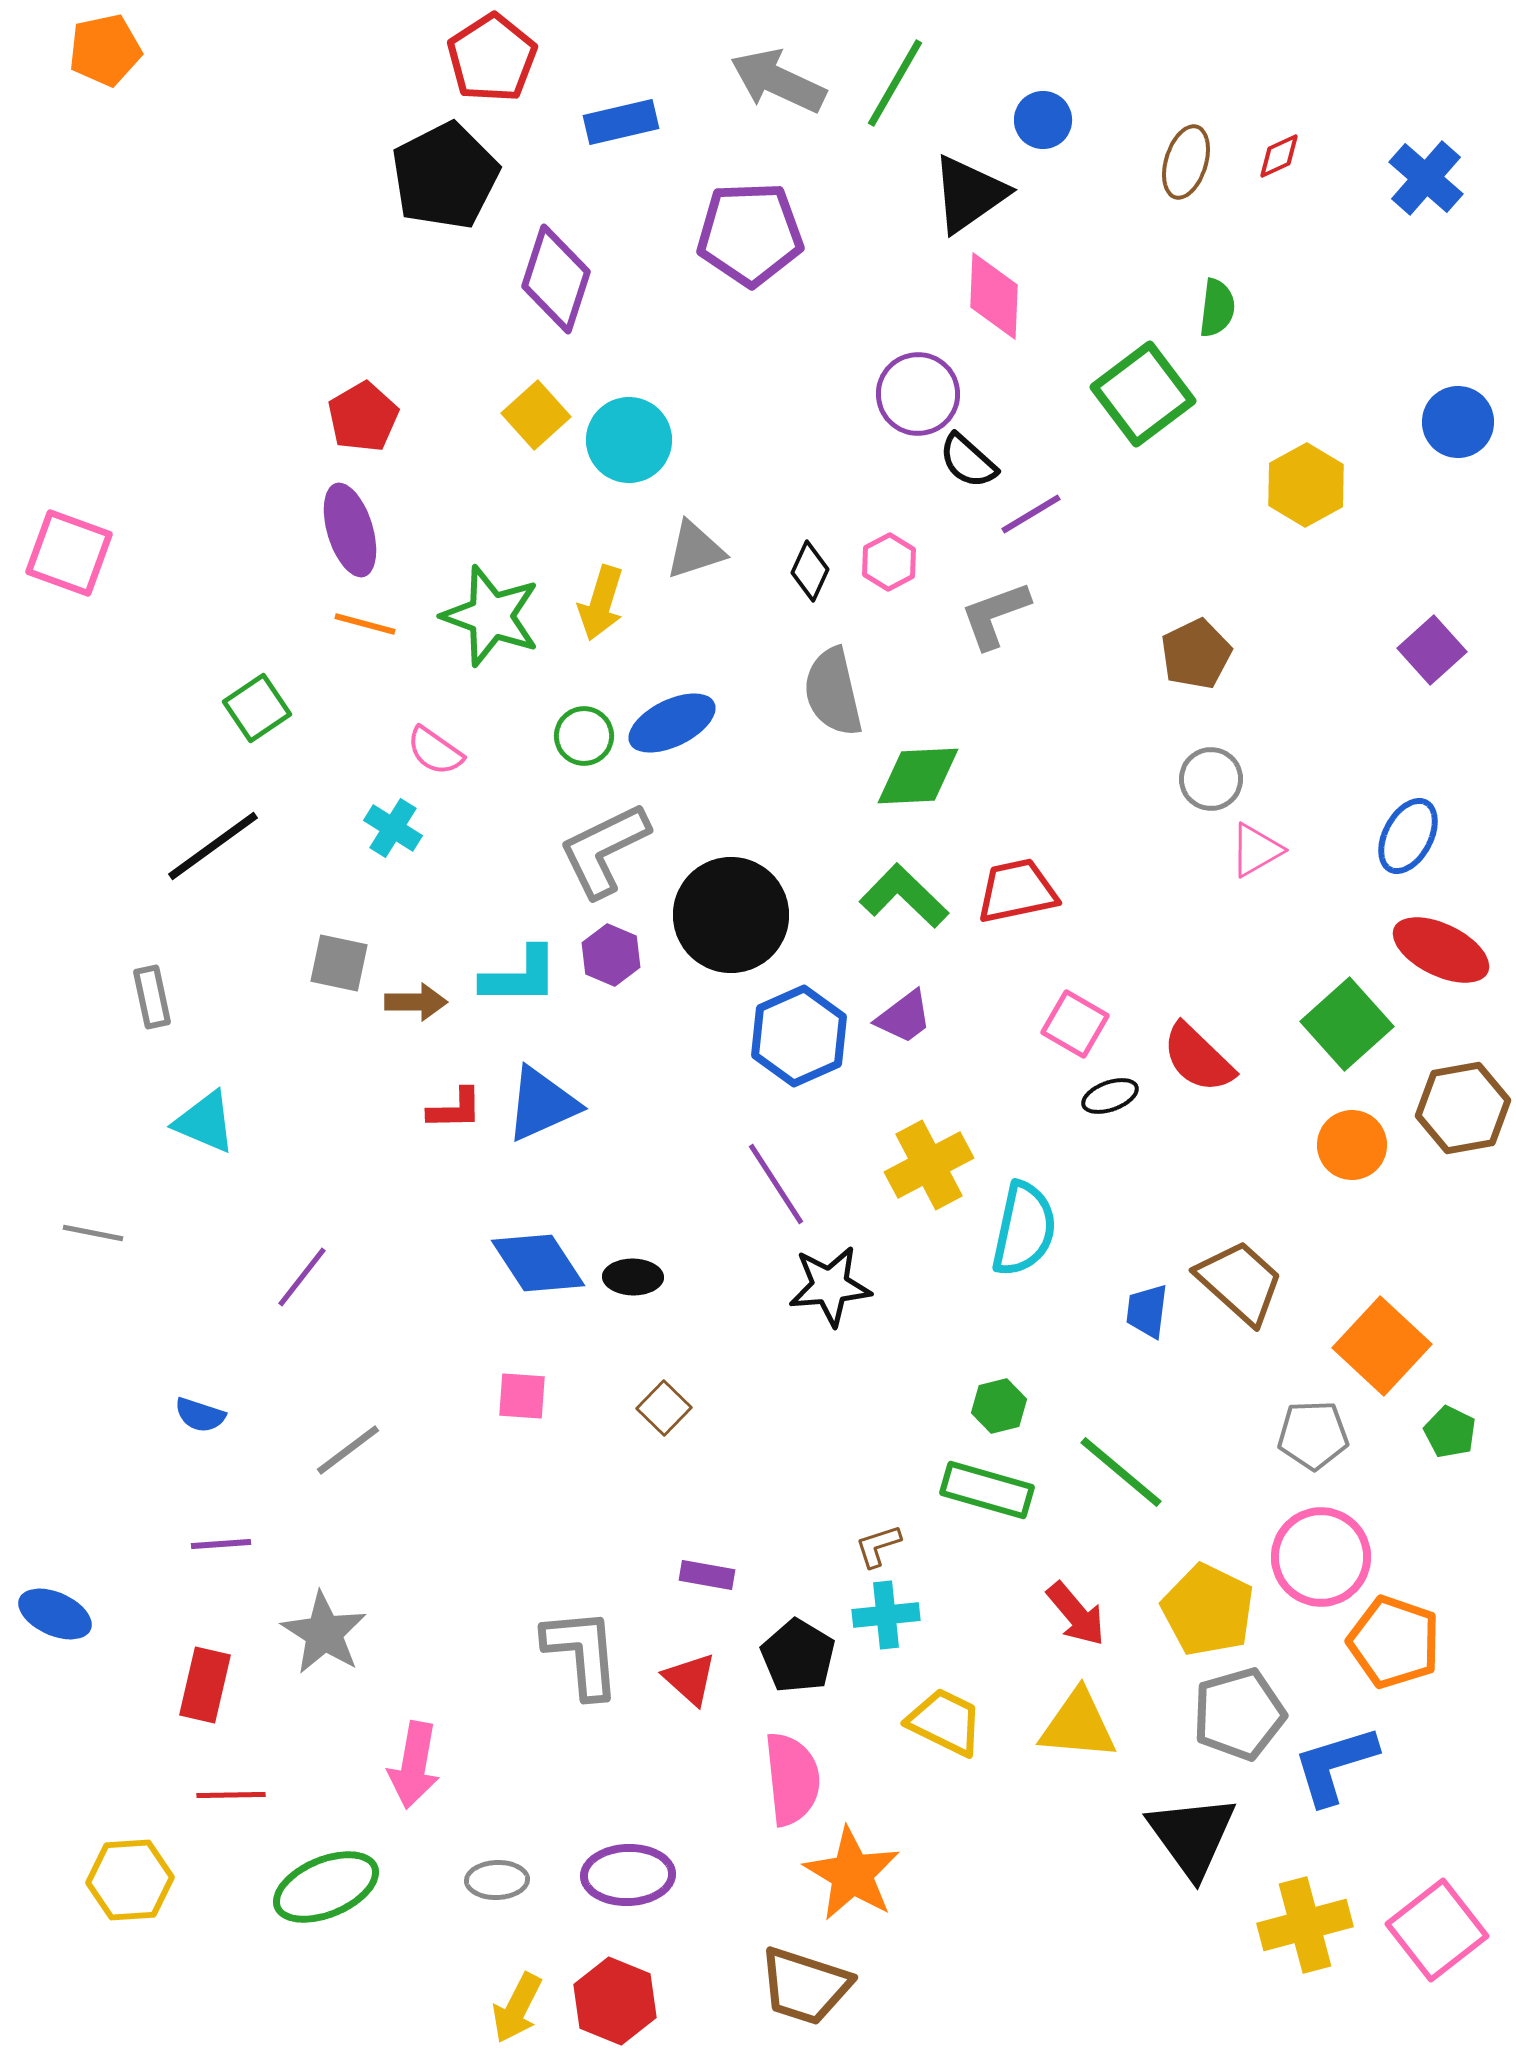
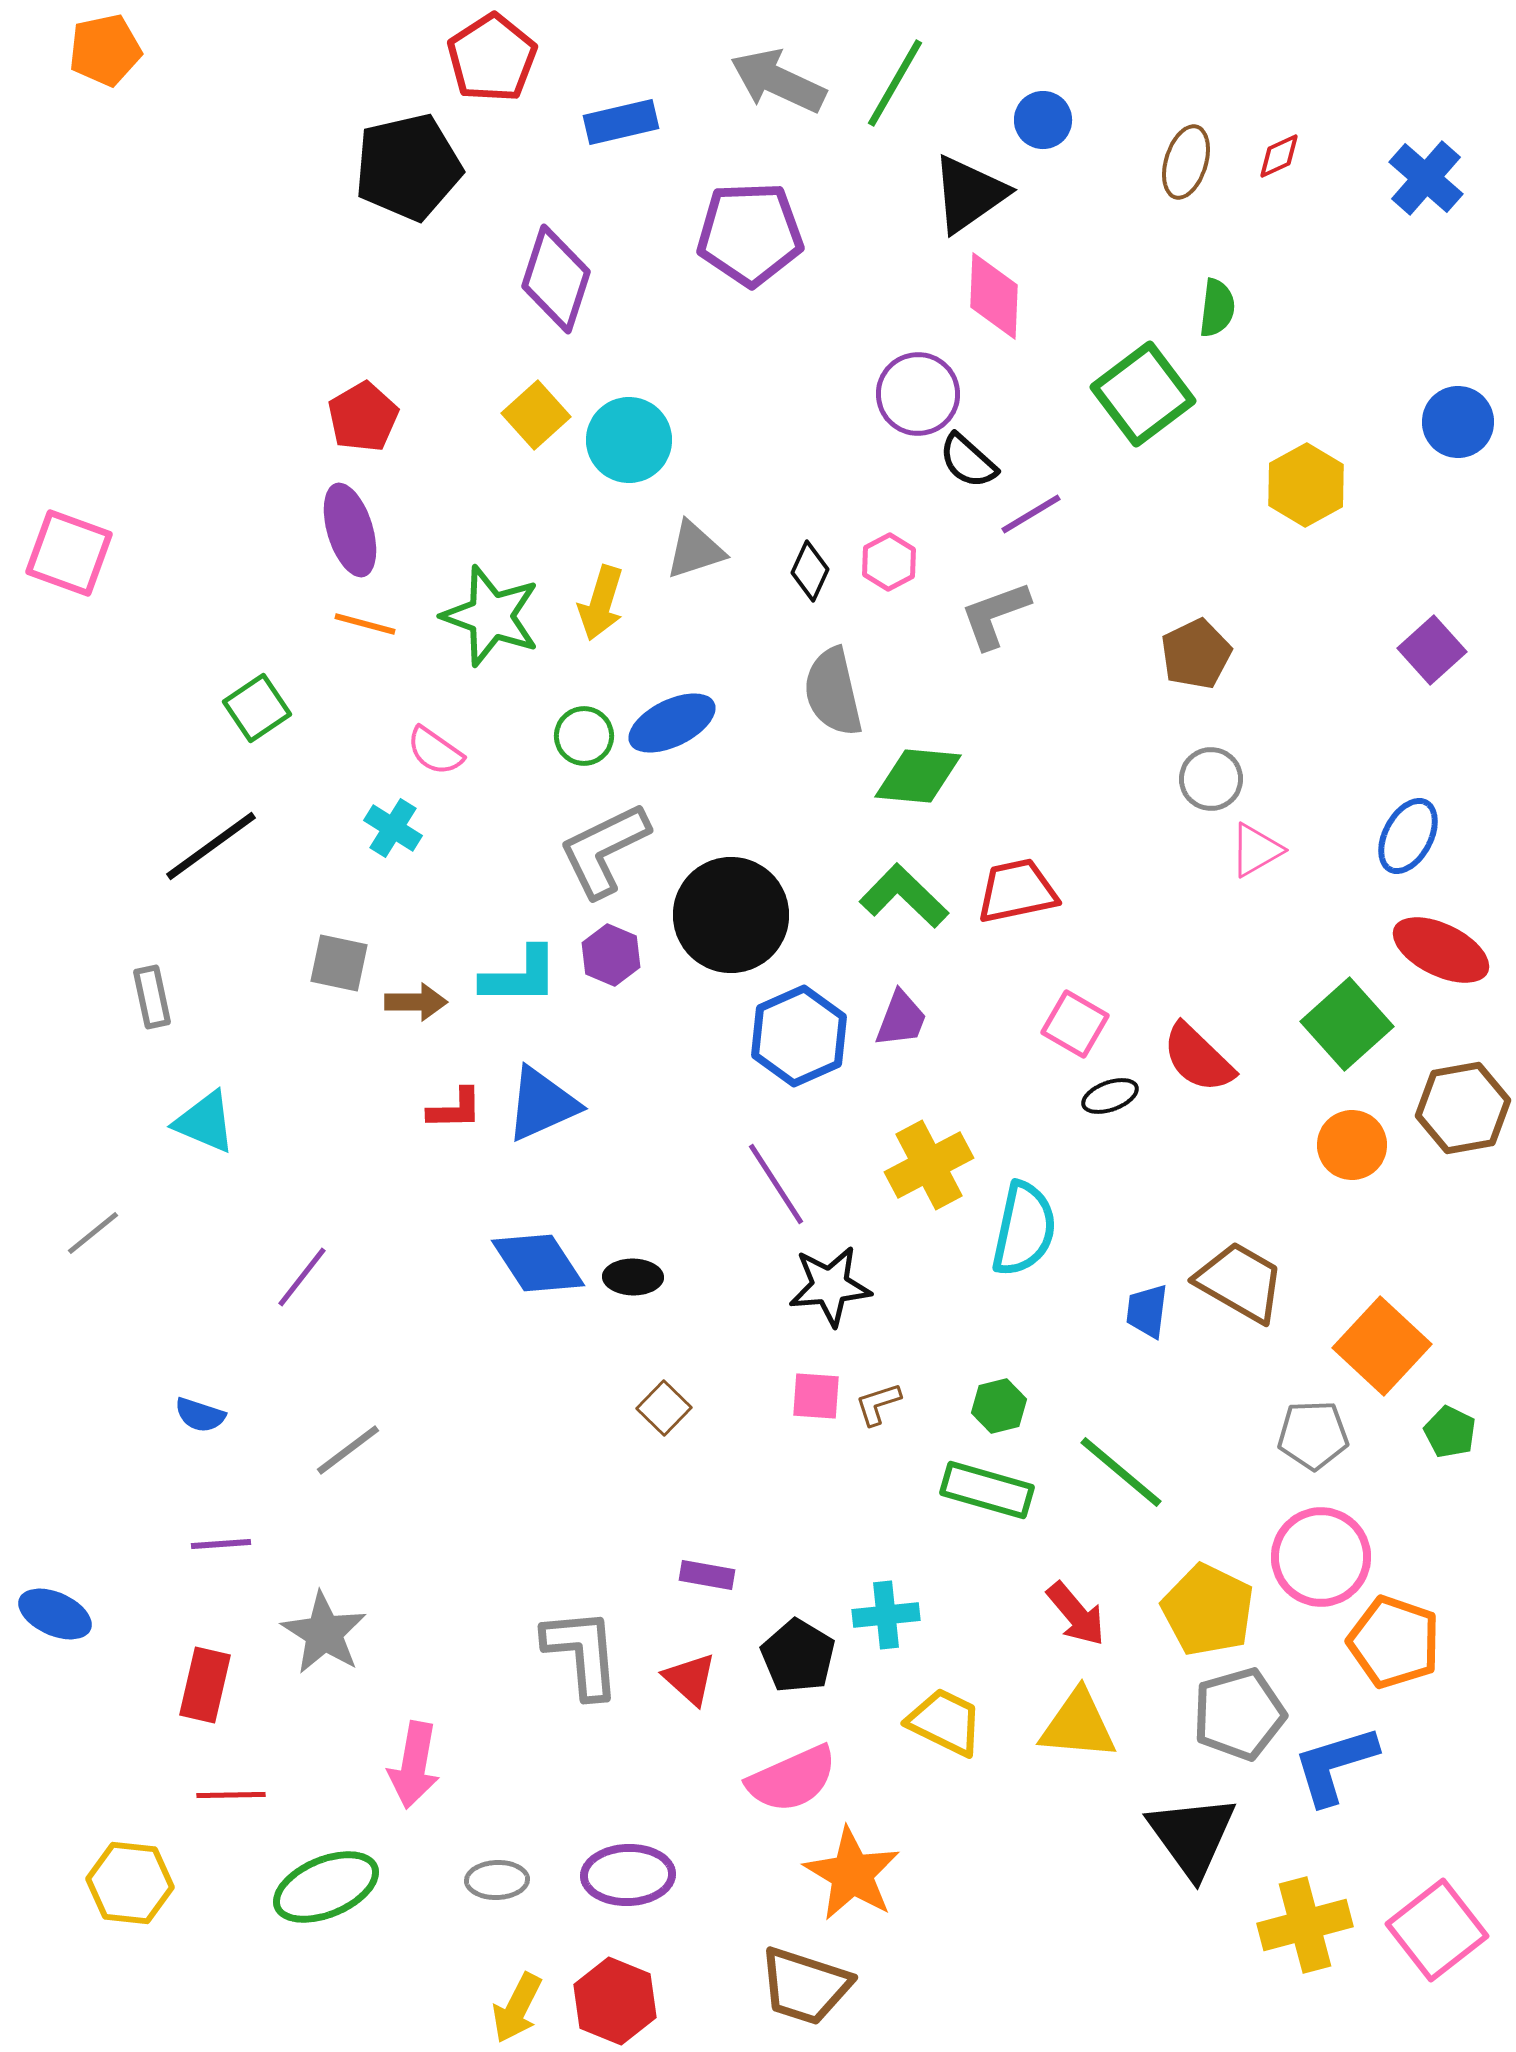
black pentagon at (445, 176): moved 37 px left, 9 px up; rotated 14 degrees clockwise
green diamond at (918, 776): rotated 8 degrees clockwise
black line at (213, 846): moved 2 px left
purple trapezoid at (904, 1017): moved 3 px left, 2 px down; rotated 32 degrees counterclockwise
gray line at (93, 1233): rotated 50 degrees counterclockwise
brown trapezoid at (1240, 1282): rotated 12 degrees counterclockwise
pink square at (522, 1396): moved 294 px right
brown L-shape at (878, 1546): moved 142 px up
pink semicircle at (792, 1779): rotated 72 degrees clockwise
yellow hexagon at (130, 1880): moved 3 px down; rotated 10 degrees clockwise
